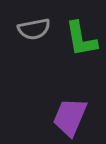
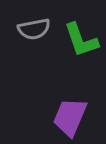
green L-shape: moved 1 px down; rotated 9 degrees counterclockwise
